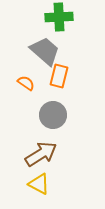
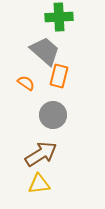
yellow triangle: rotated 35 degrees counterclockwise
